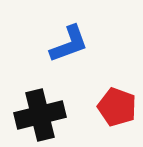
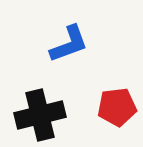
red pentagon: rotated 27 degrees counterclockwise
